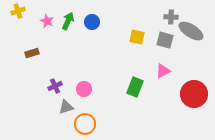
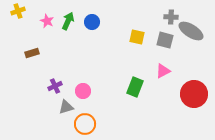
pink circle: moved 1 px left, 2 px down
